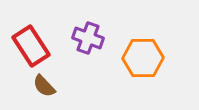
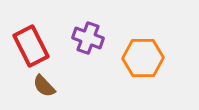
red rectangle: rotated 6 degrees clockwise
